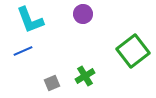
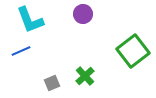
blue line: moved 2 px left
green cross: rotated 12 degrees counterclockwise
